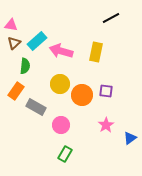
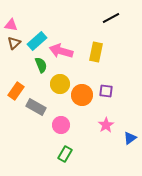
green semicircle: moved 16 px right, 1 px up; rotated 28 degrees counterclockwise
